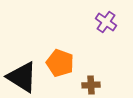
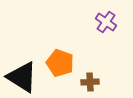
brown cross: moved 1 px left, 3 px up
